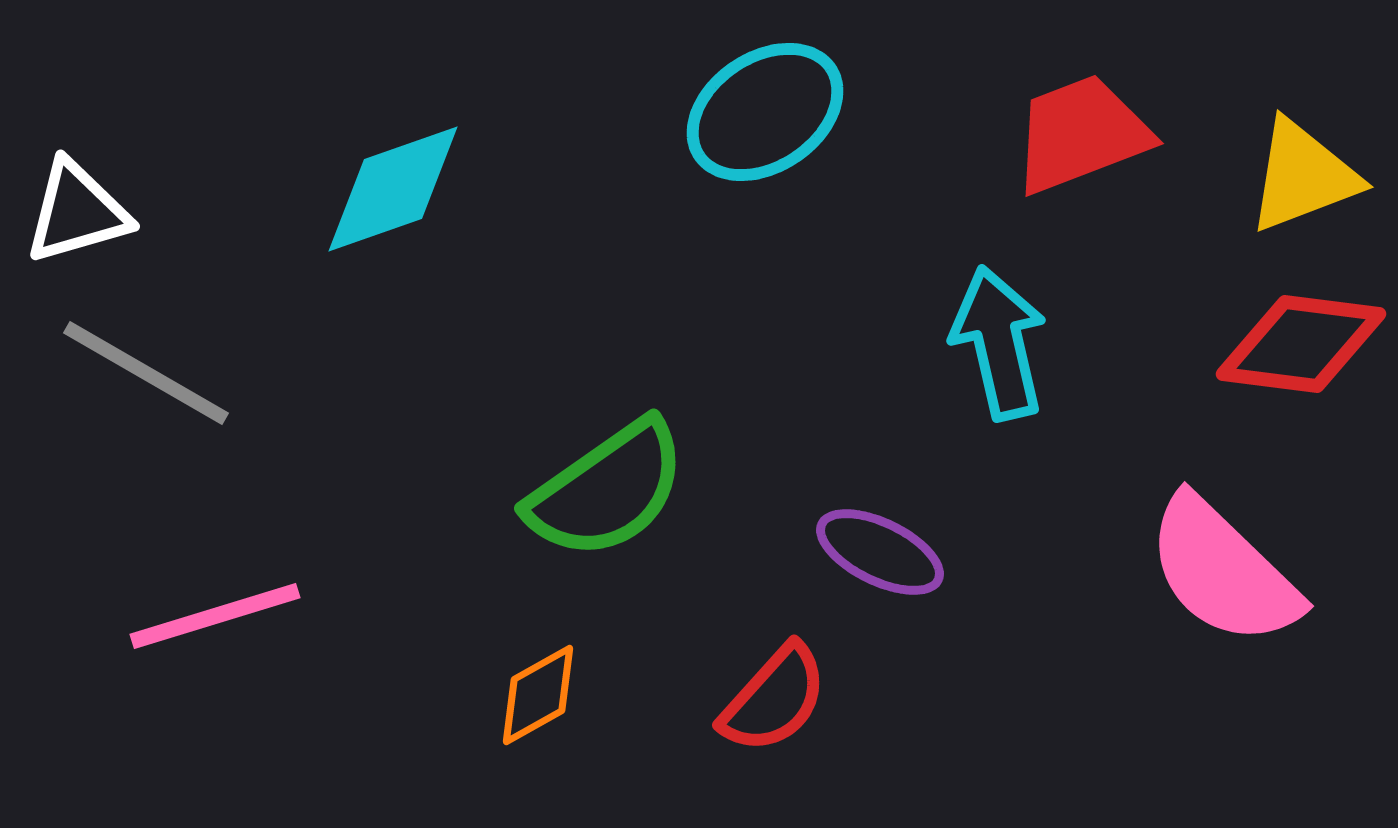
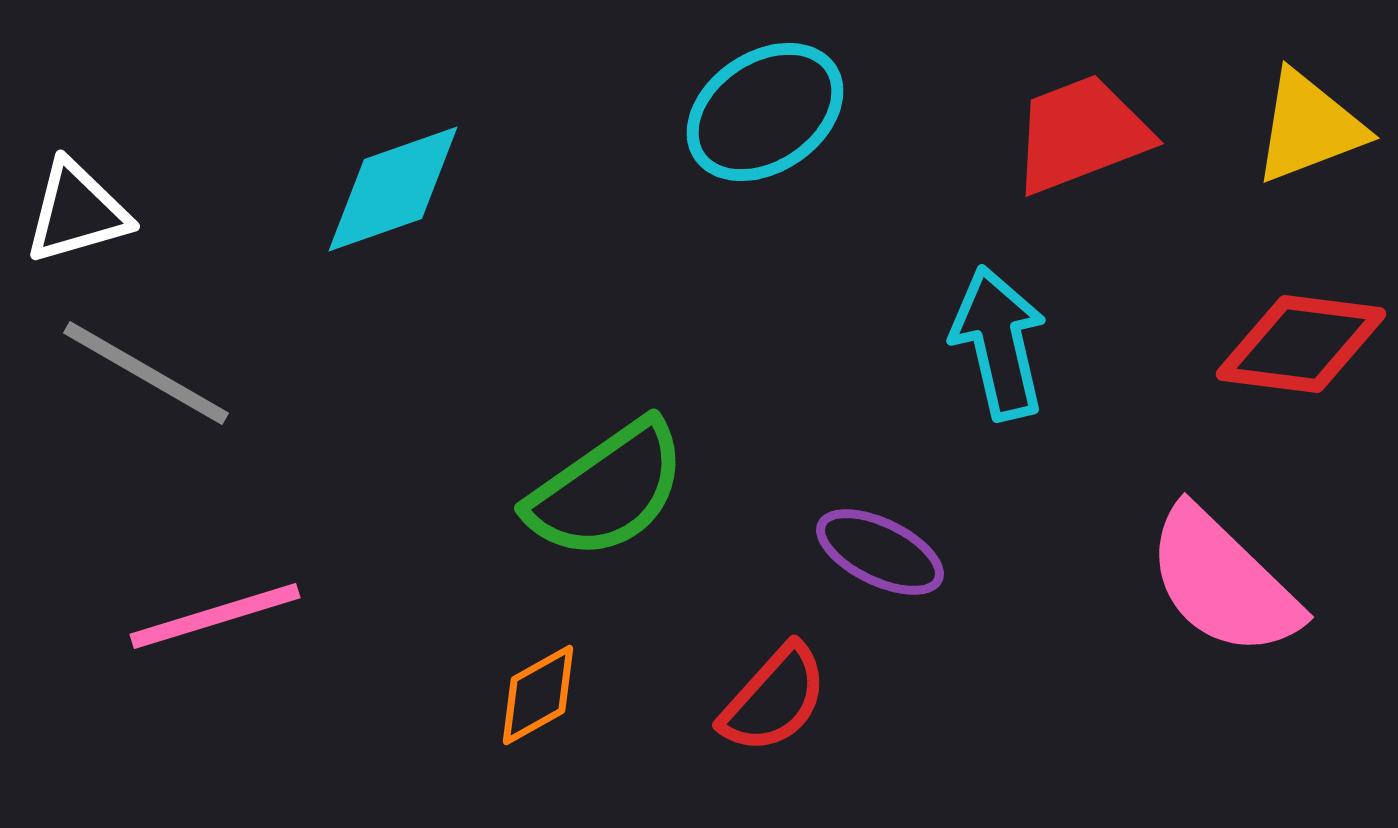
yellow triangle: moved 6 px right, 49 px up
pink semicircle: moved 11 px down
